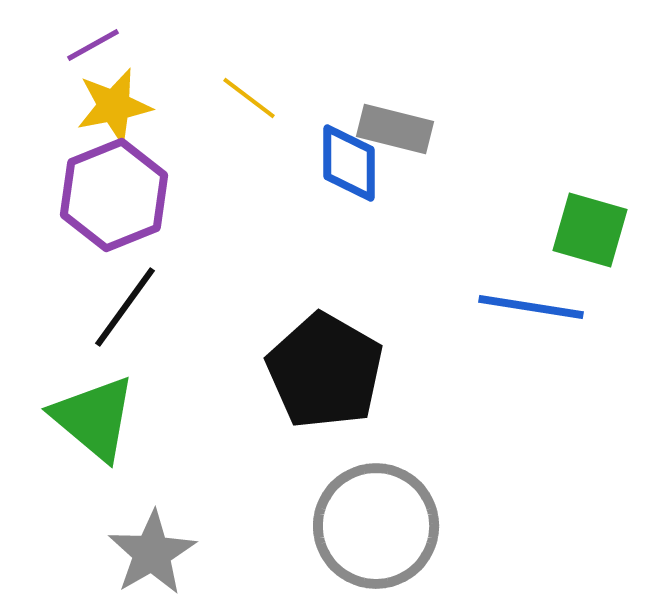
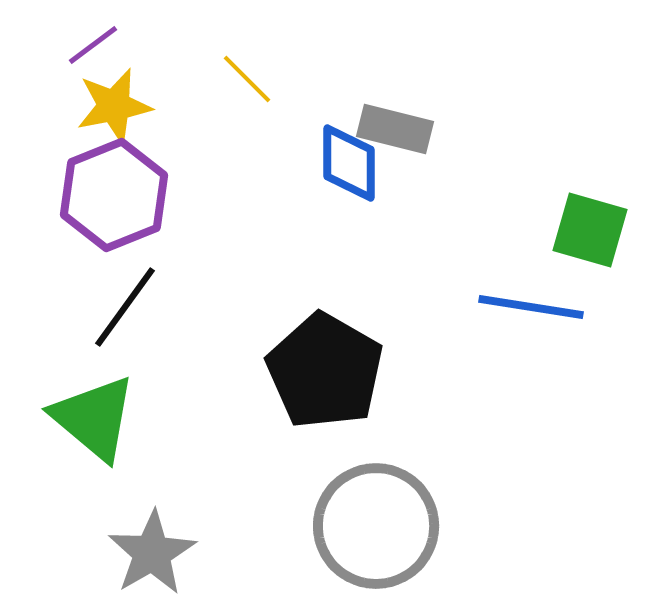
purple line: rotated 8 degrees counterclockwise
yellow line: moved 2 px left, 19 px up; rotated 8 degrees clockwise
